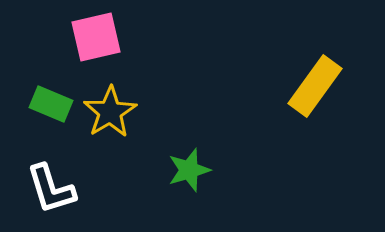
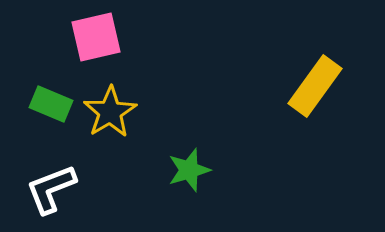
white L-shape: rotated 86 degrees clockwise
